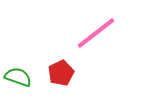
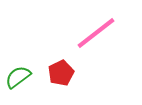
green semicircle: rotated 56 degrees counterclockwise
